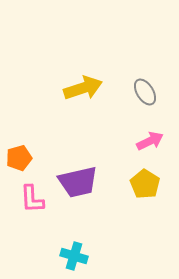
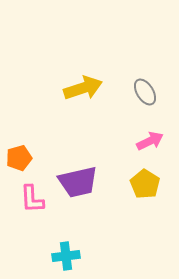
cyan cross: moved 8 px left; rotated 24 degrees counterclockwise
